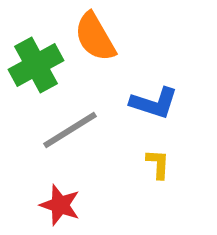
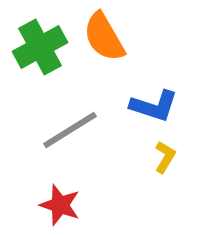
orange semicircle: moved 9 px right
green cross: moved 4 px right, 18 px up
blue L-shape: moved 3 px down
yellow L-shape: moved 7 px right, 7 px up; rotated 28 degrees clockwise
